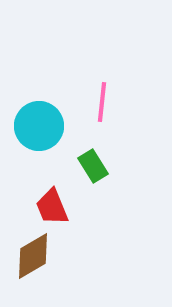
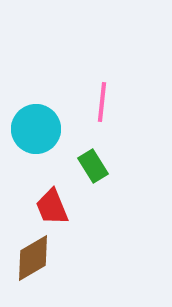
cyan circle: moved 3 px left, 3 px down
brown diamond: moved 2 px down
